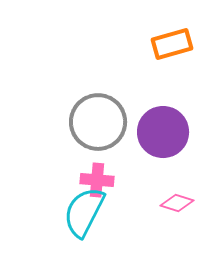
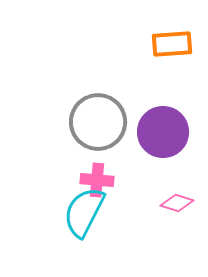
orange rectangle: rotated 12 degrees clockwise
